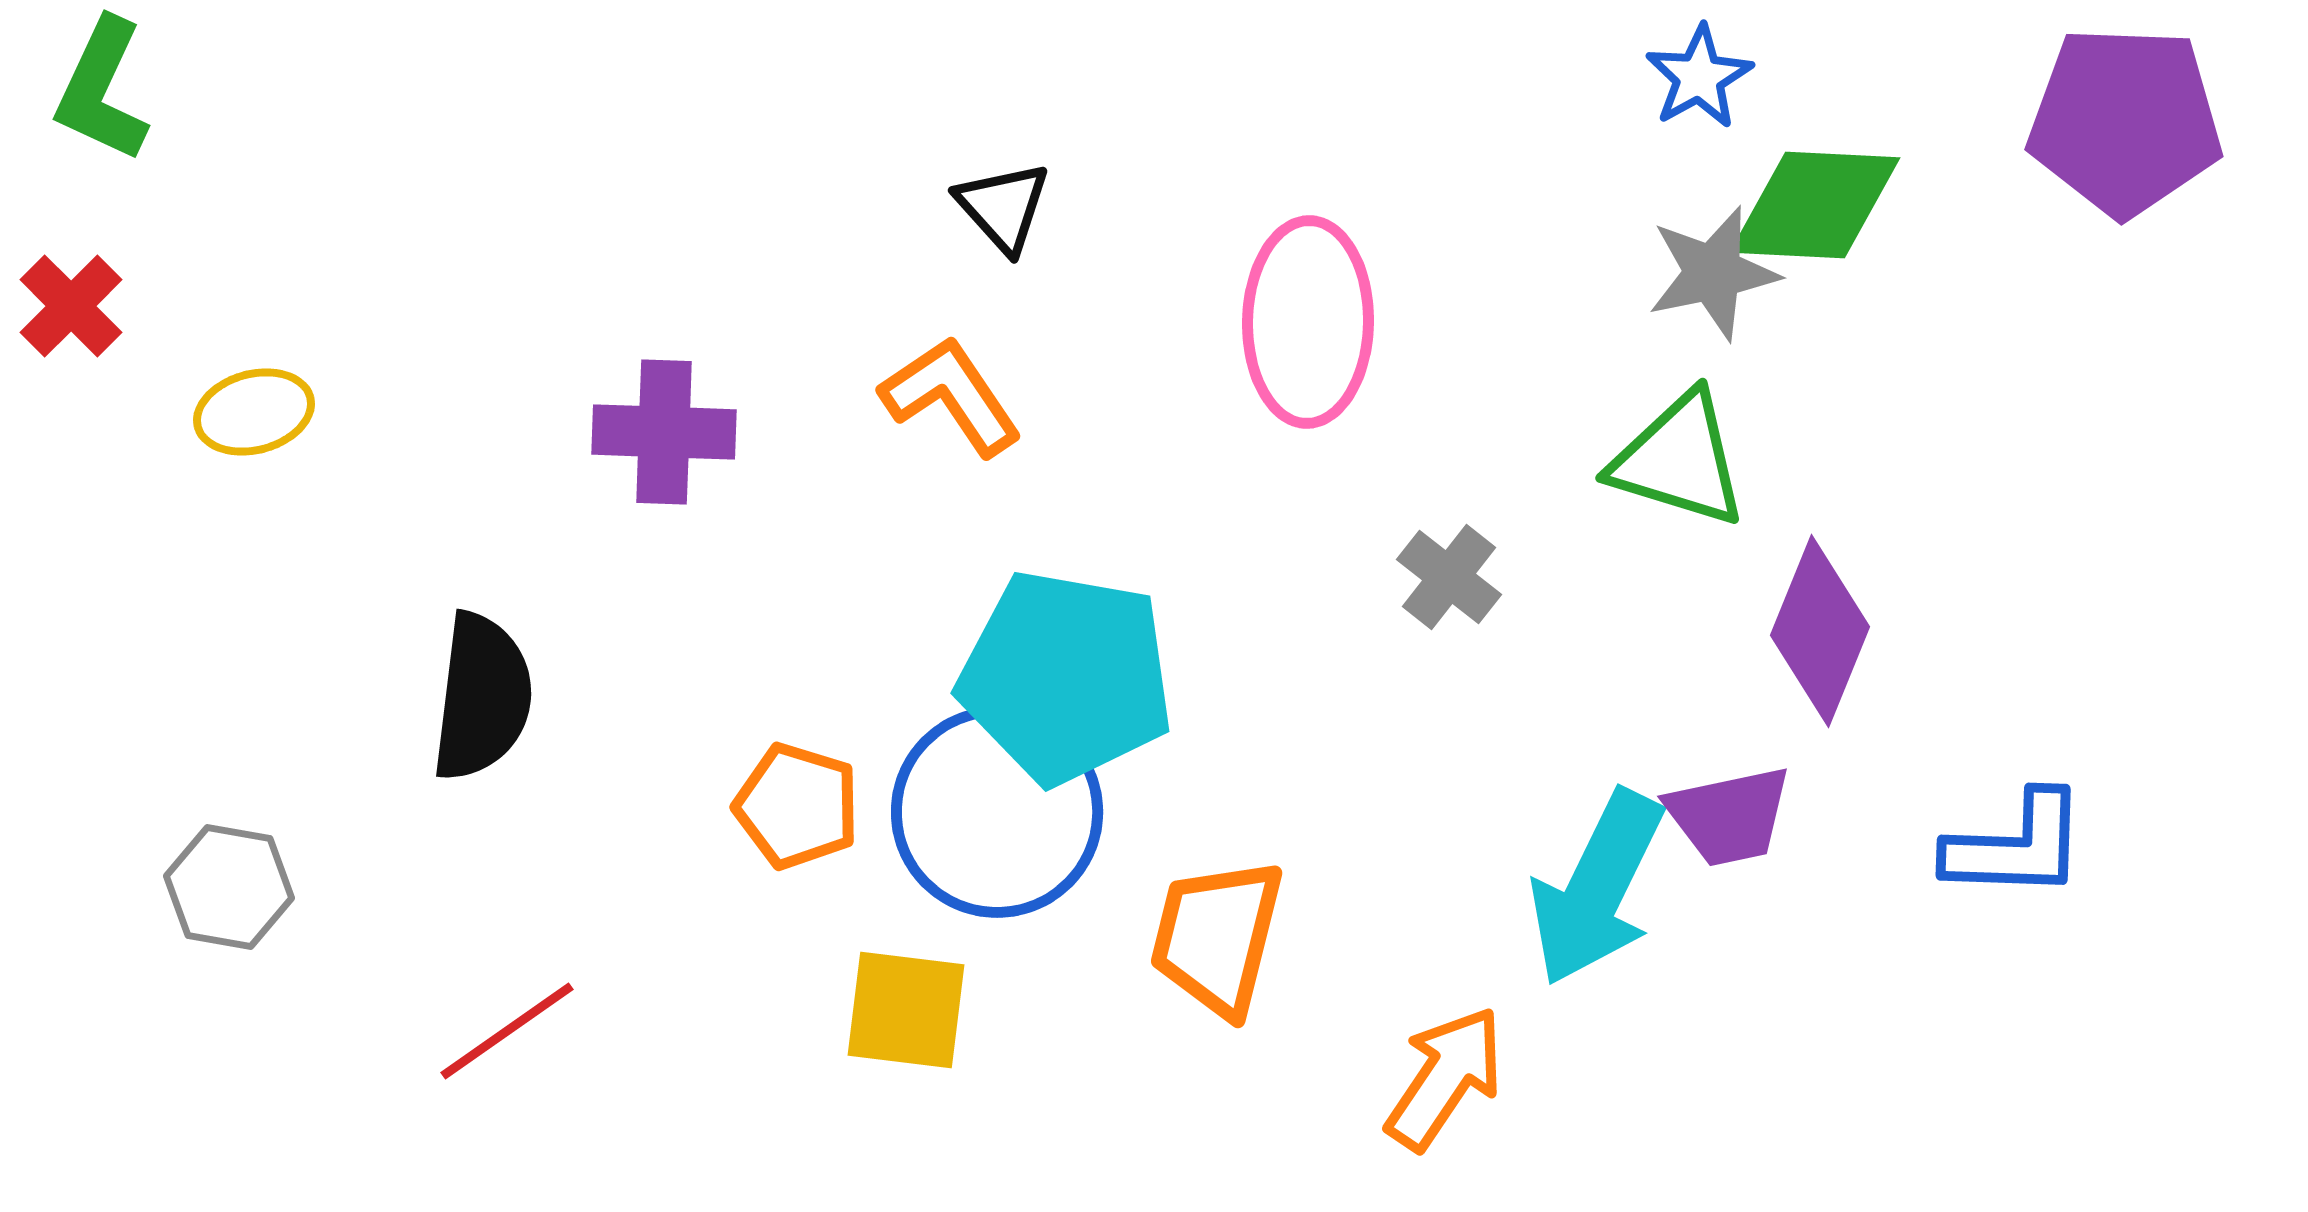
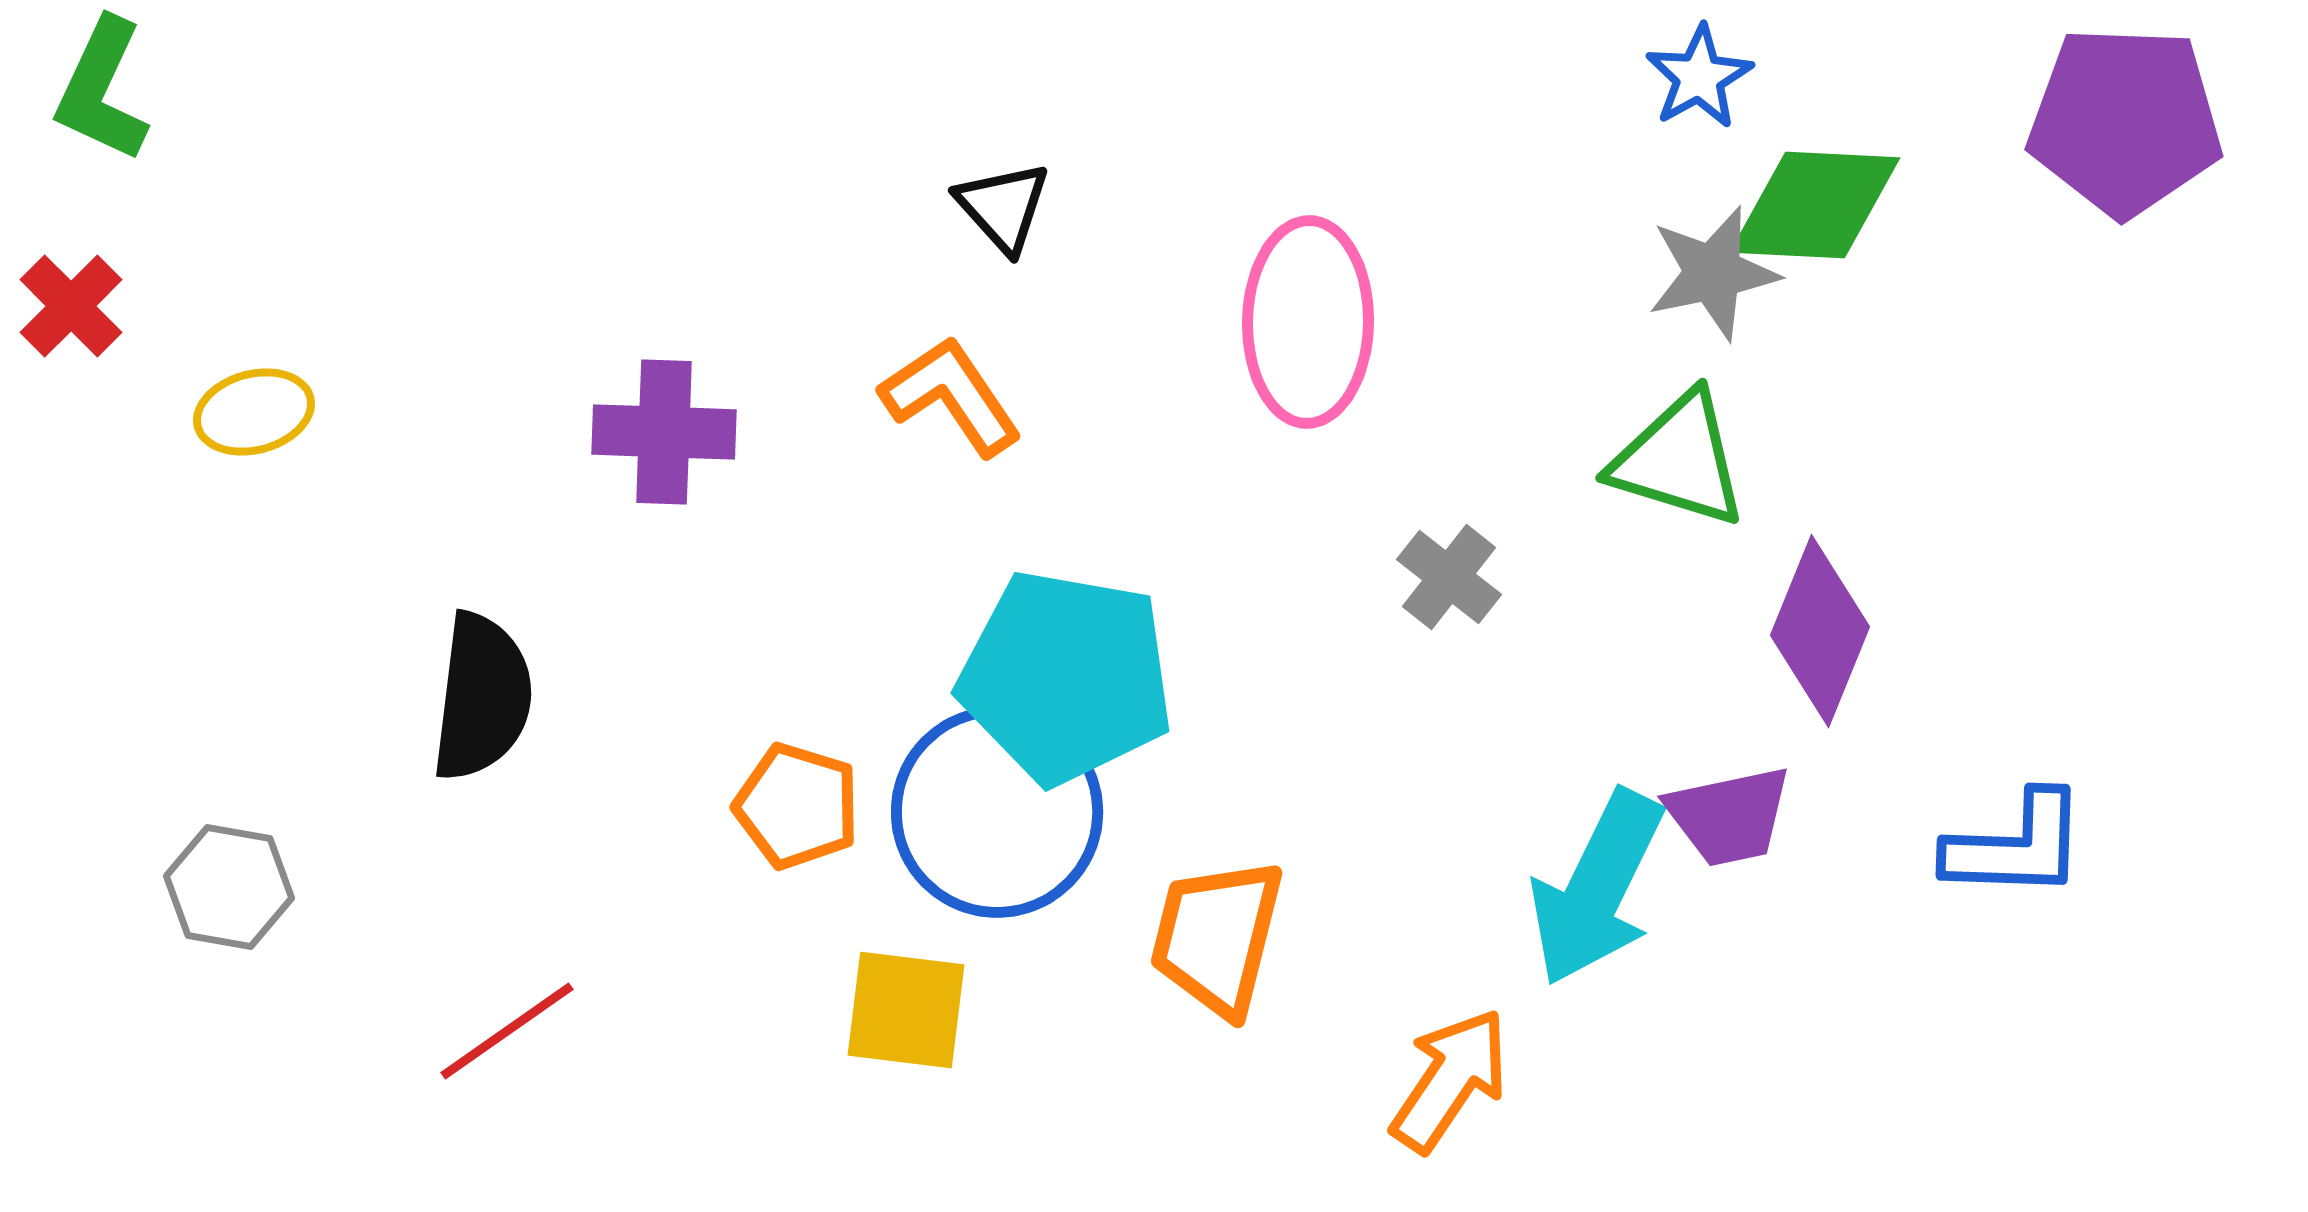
orange arrow: moved 5 px right, 2 px down
